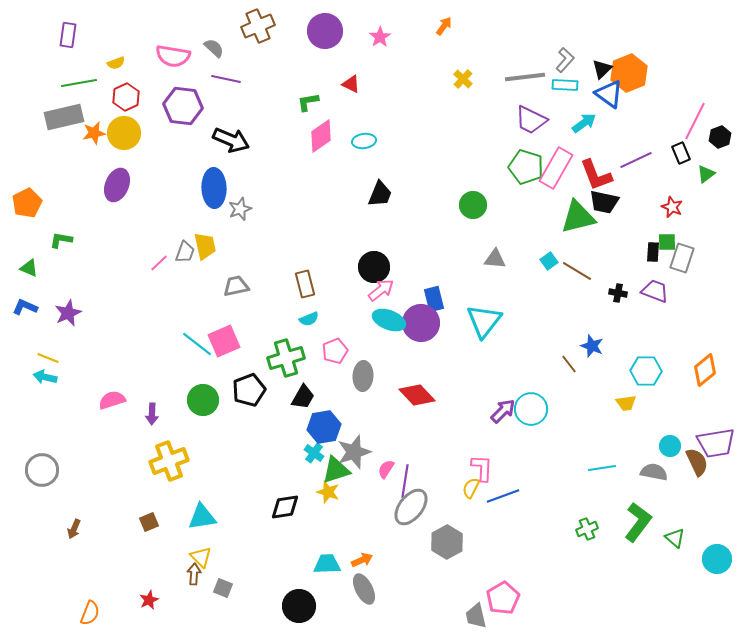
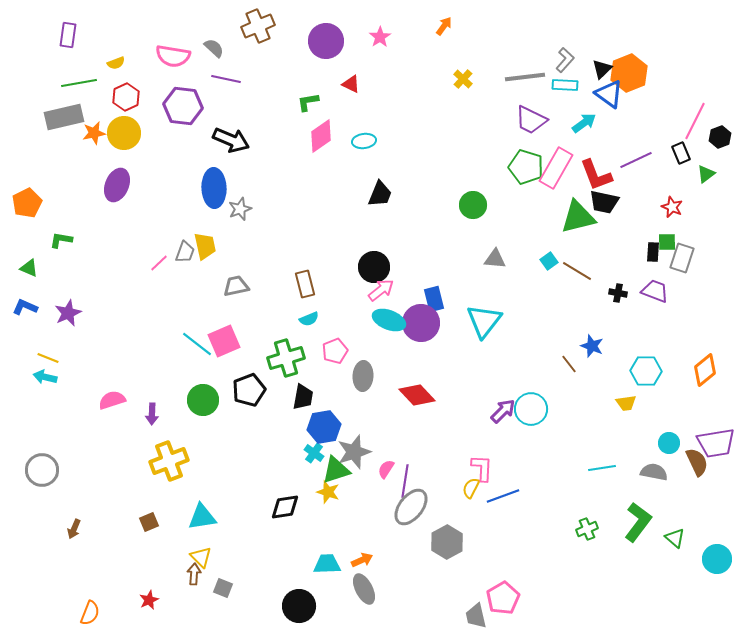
purple circle at (325, 31): moved 1 px right, 10 px down
black trapezoid at (303, 397): rotated 20 degrees counterclockwise
cyan circle at (670, 446): moved 1 px left, 3 px up
